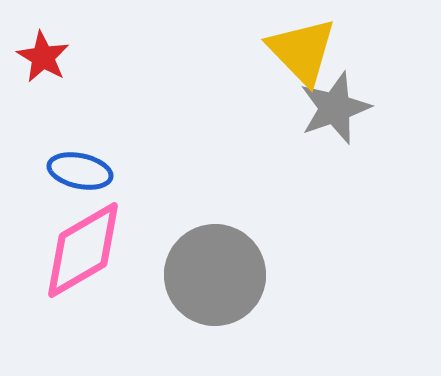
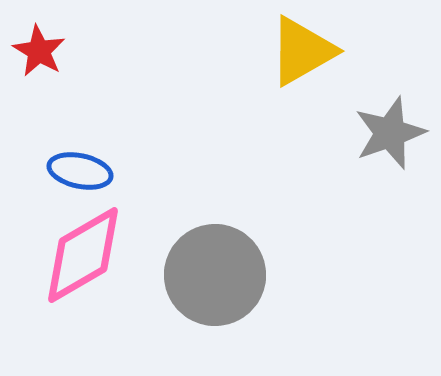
yellow triangle: rotated 44 degrees clockwise
red star: moved 4 px left, 6 px up
gray star: moved 55 px right, 25 px down
pink diamond: moved 5 px down
